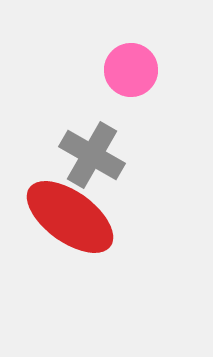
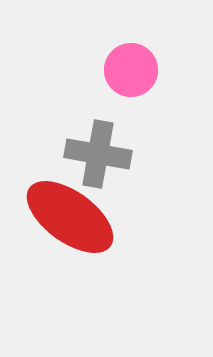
gray cross: moved 6 px right, 1 px up; rotated 20 degrees counterclockwise
